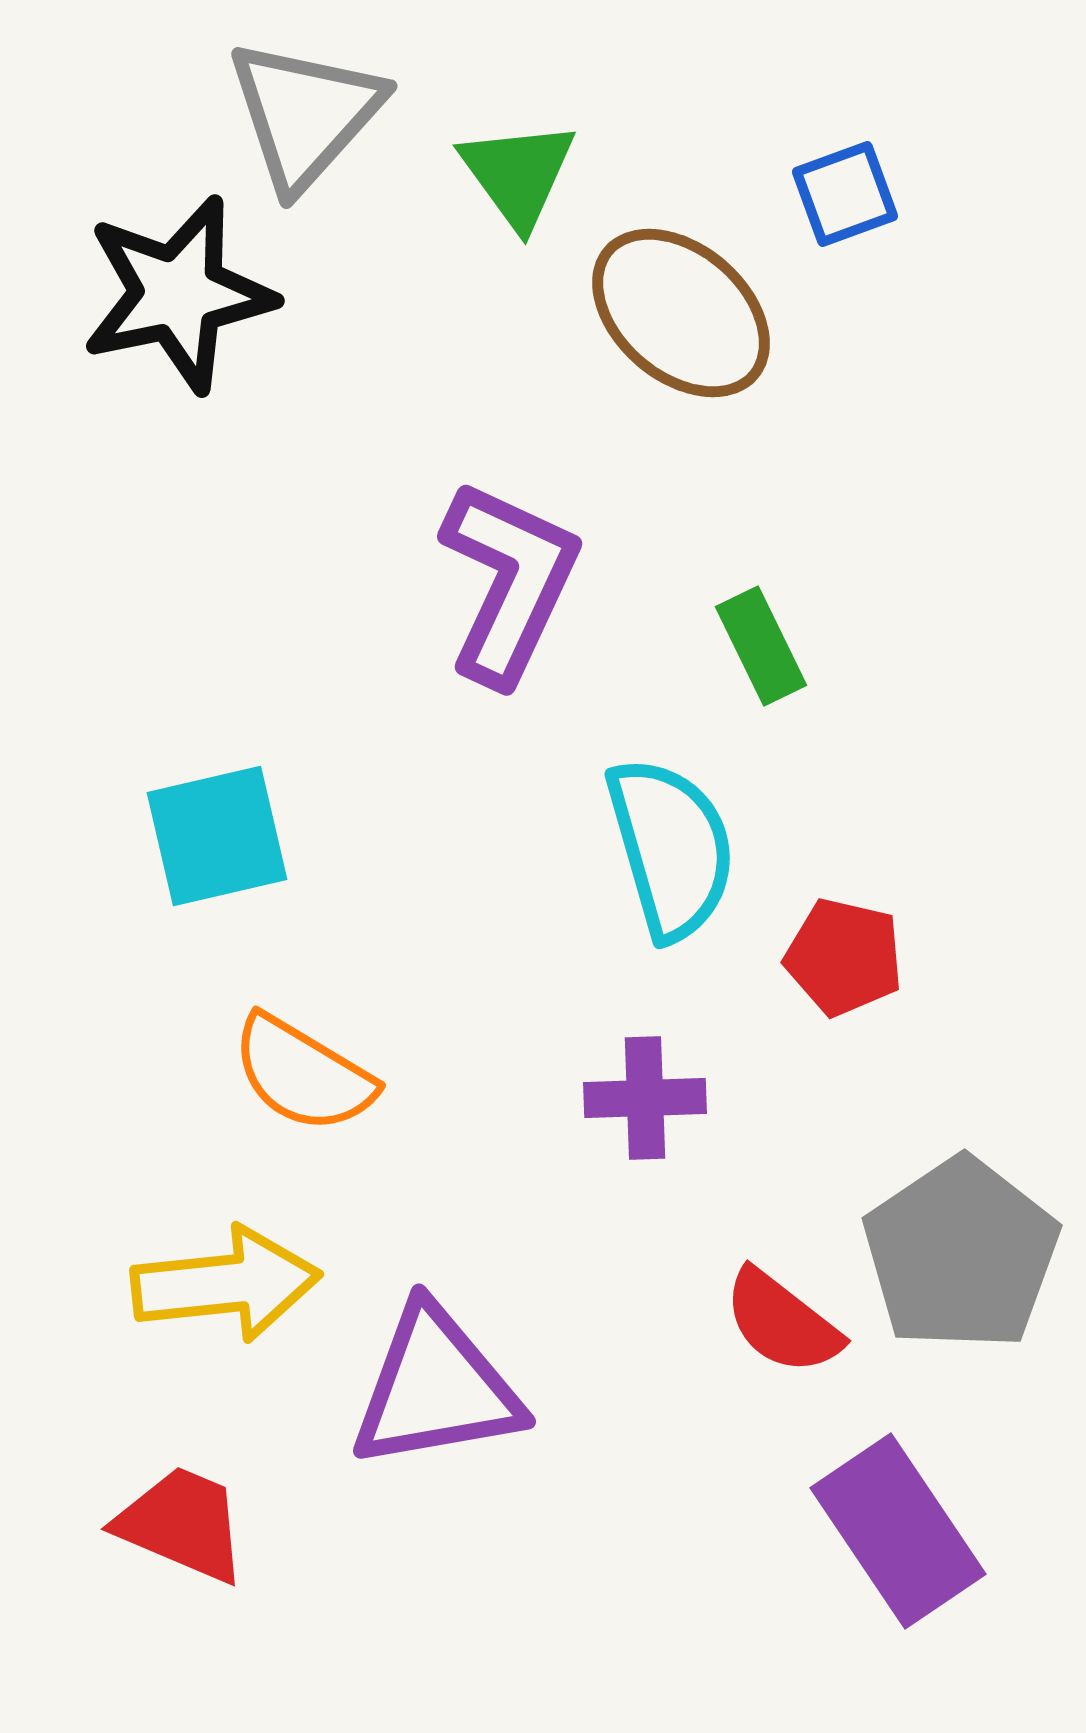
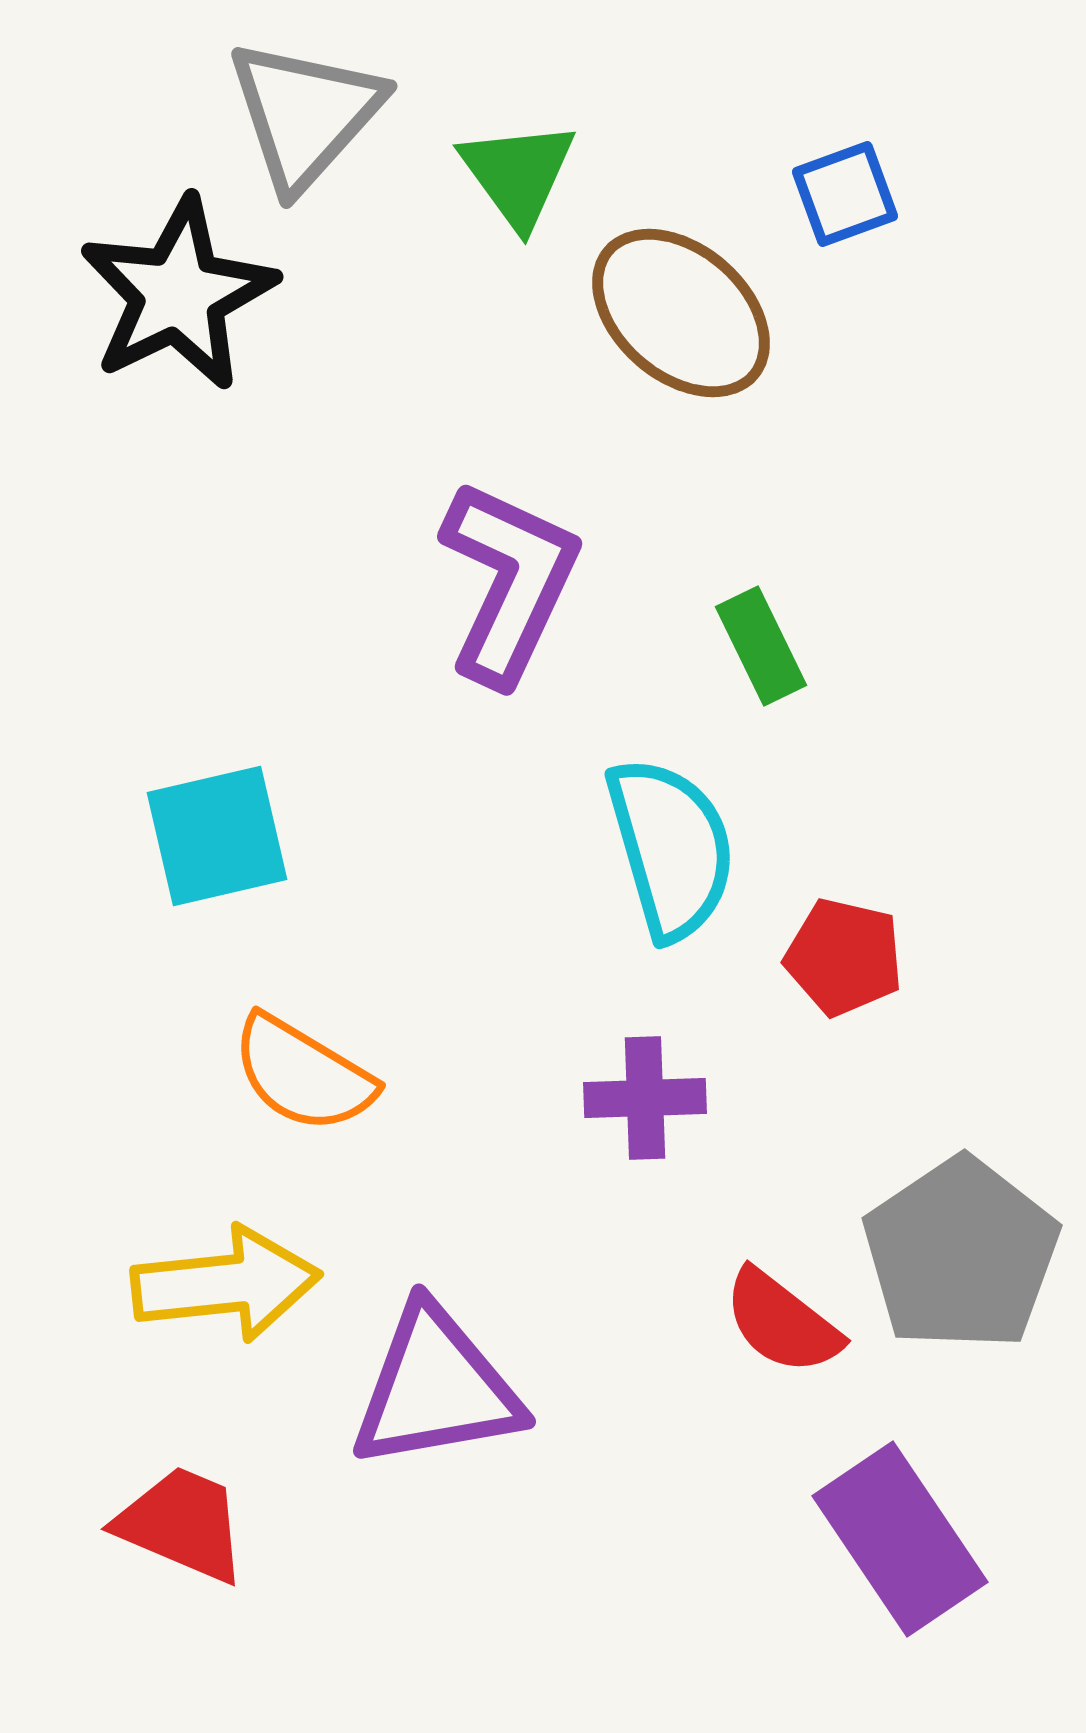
black star: rotated 14 degrees counterclockwise
purple rectangle: moved 2 px right, 8 px down
